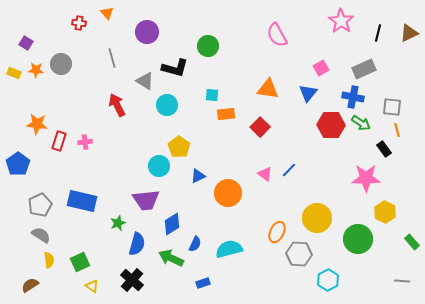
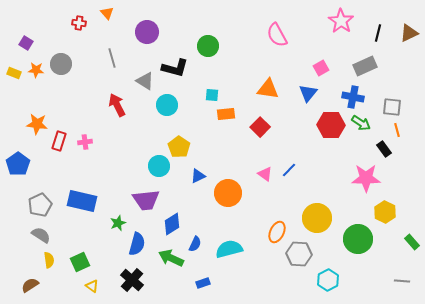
gray rectangle at (364, 69): moved 1 px right, 3 px up
